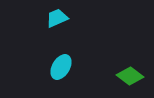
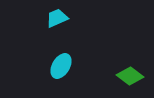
cyan ellipse: moved 1 px up
